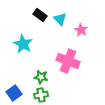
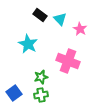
pink star: moved 1 px left, 1 px up
cyan star: moved 5 px right
green star: rotated 24 degrees counterclockwise
